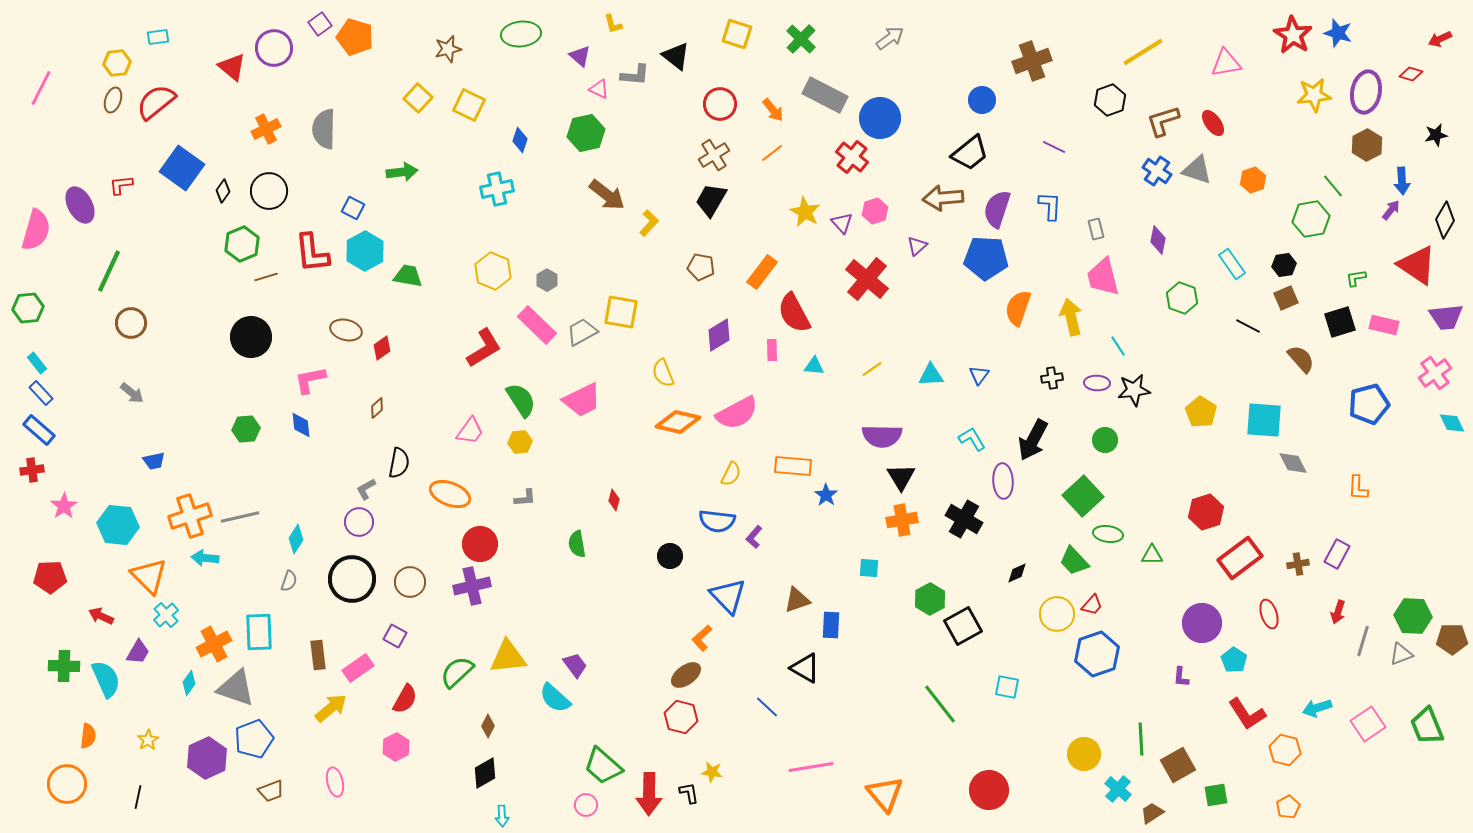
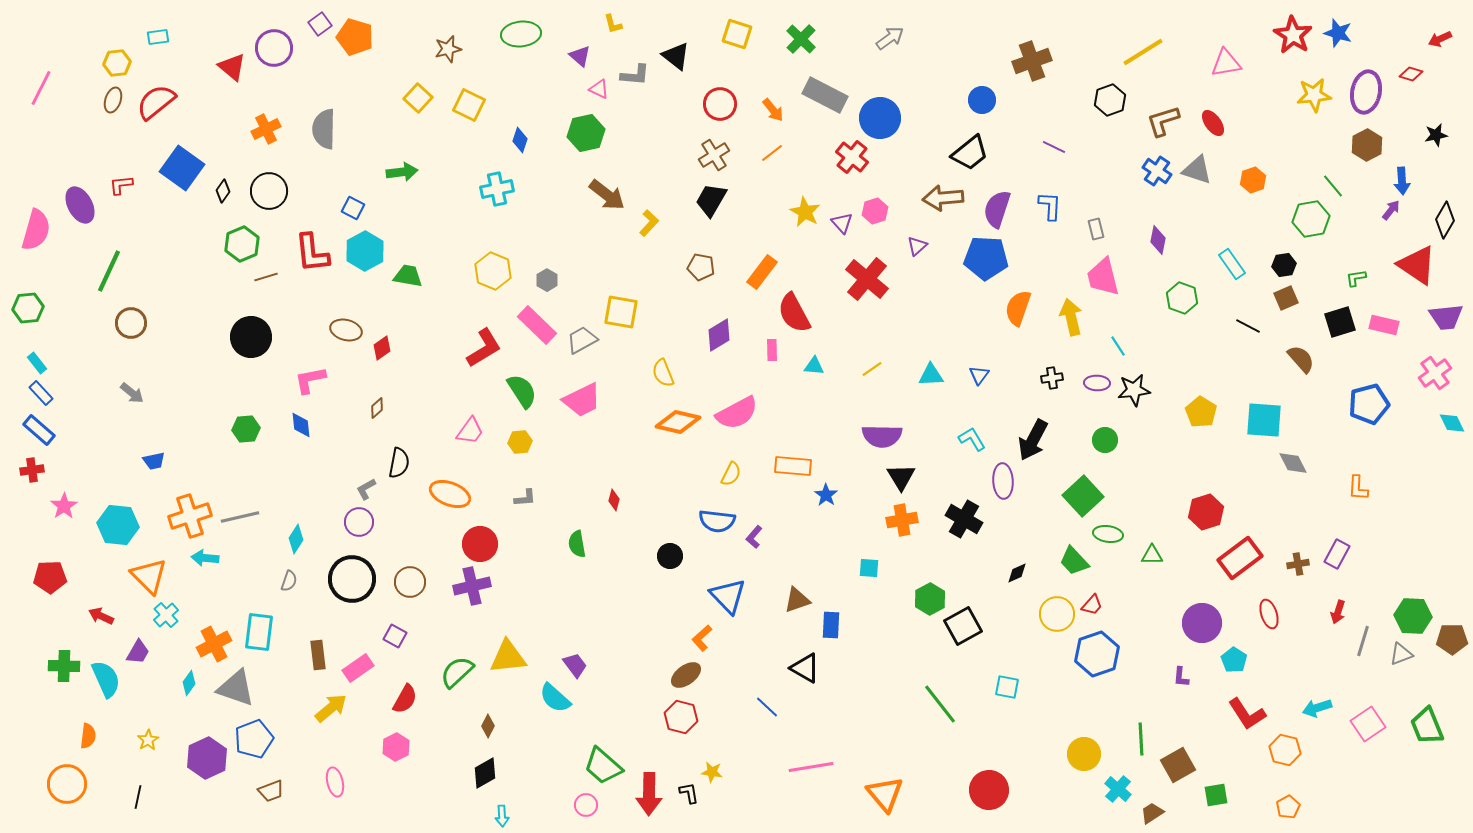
gray trapezoid at (582, 332): moved 8 px down
green semicircle at (521, 400): moved 1 px right, 9 px up
cyan rectangle at (259, 632): rotated 9 degrees clockwise
